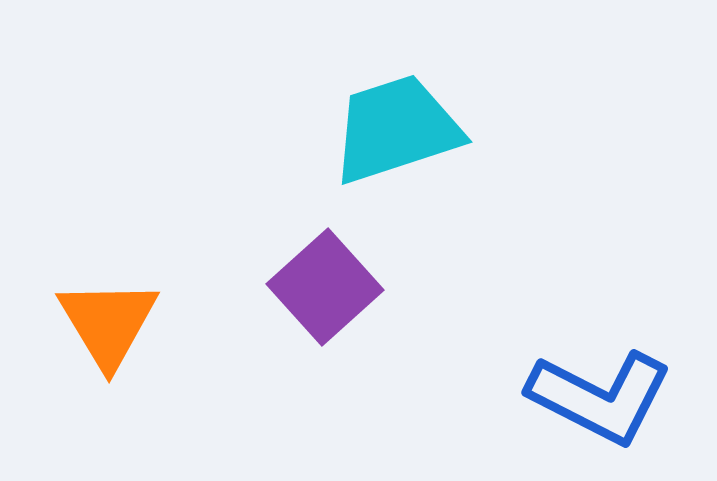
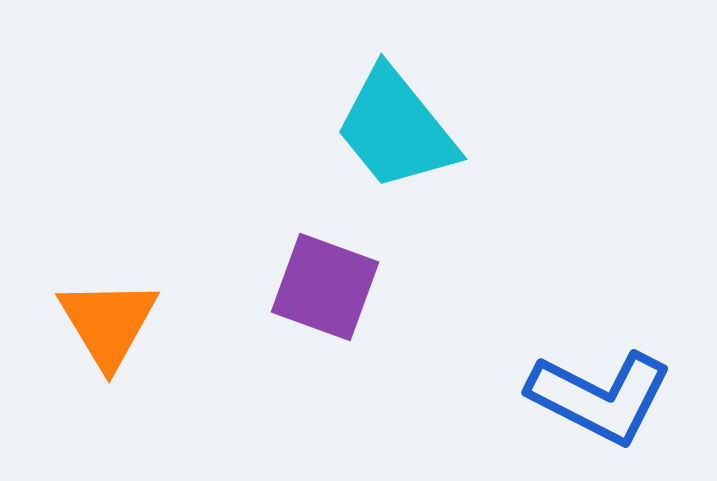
cyan trapezoid: rotated 111 degrees counterclockwise
purple square: rotated 28 degrees counterclockwise
